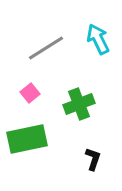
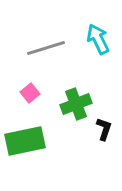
gray line: rotated 15 degrees clockwise
green cross: moved 3 px left
green rectangle: moved 2 px left, 2 px down
black L-shape: moved 11 px right, 30 px up
